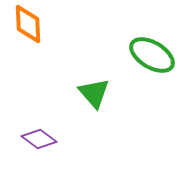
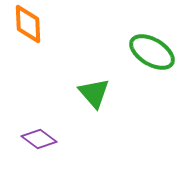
green ellipse: moved 3 px up
